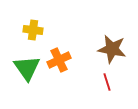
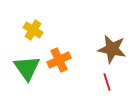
yellow cross: rotated 24 degrees clockwise
